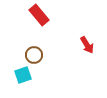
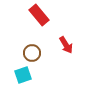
red arrow: moved 21 px left
brown circle: moved 2 px left, 2 px up
